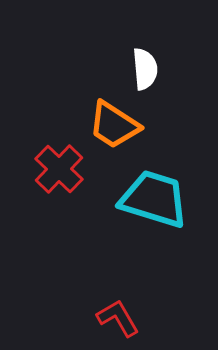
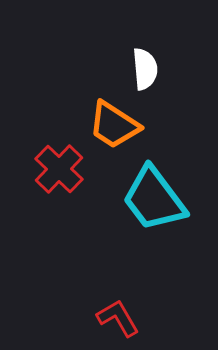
cyan trapezoid: rotated 144 degrees counterclockwise
